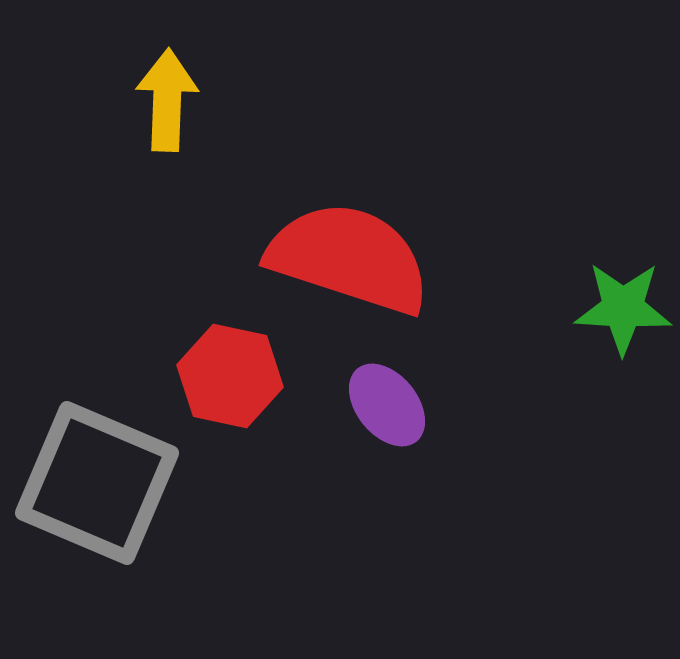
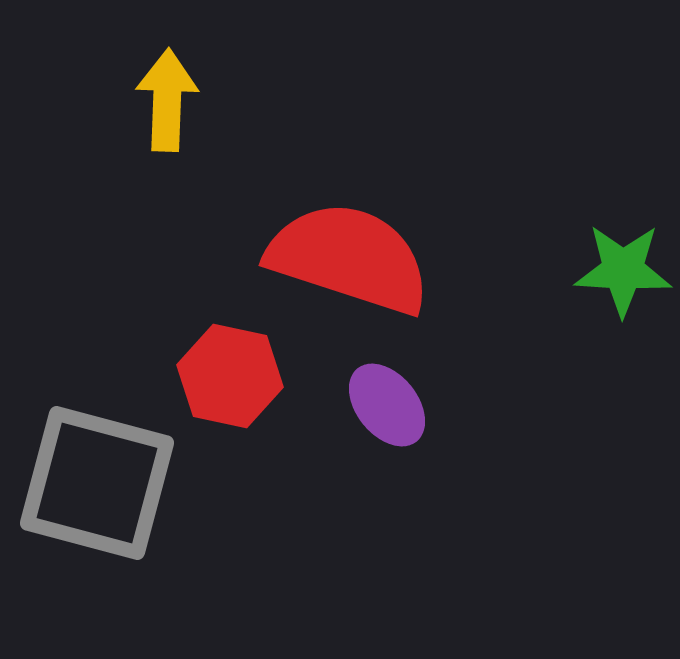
green star: moved 38 px up
gray square: rotated 8 degrees counterclockwise
